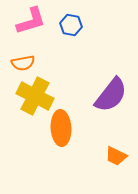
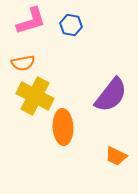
orange ellipse: moved 2 px right, 1 px up
